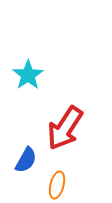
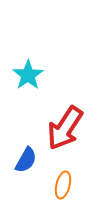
orange ellipse: moved 6 px right
